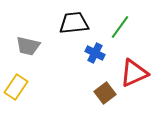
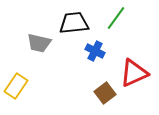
green line: moved 4 px left, 9 px up
gray trapezoid: moved 11 px right, 3 px up
blue cross: moved 2 px up
yellow rectangle: moved 1 px up
